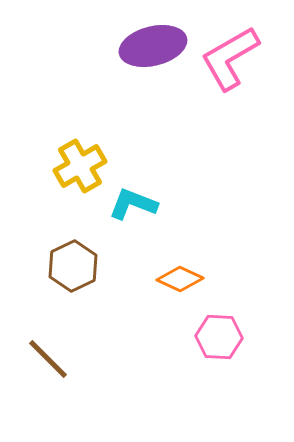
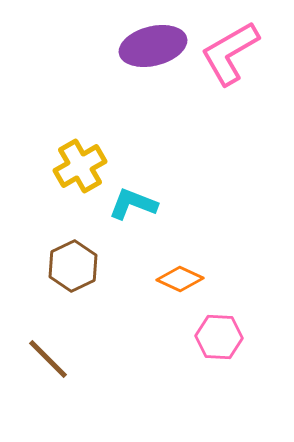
pink L-shape: moved 5 px up
